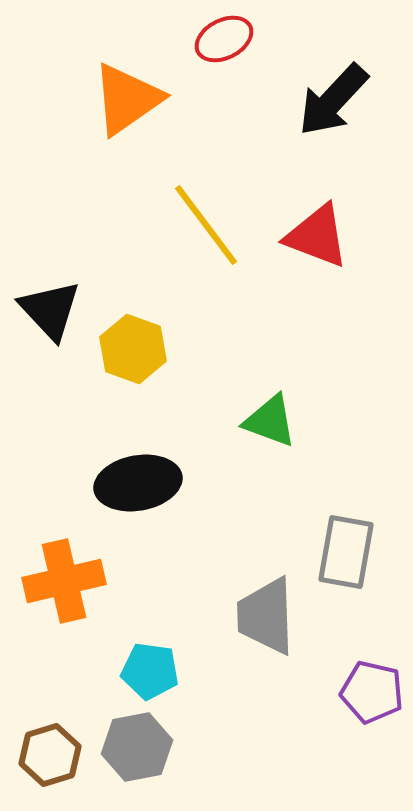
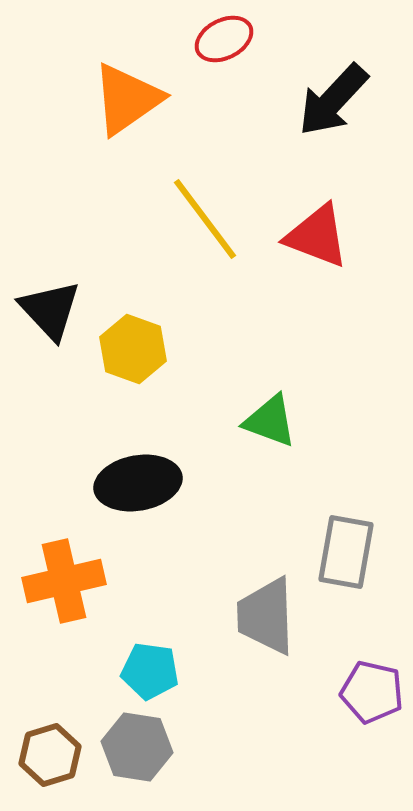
yellow line: moved 1 px left, 6 px up
gray hexagon: rotated 20 degrees clockwise
